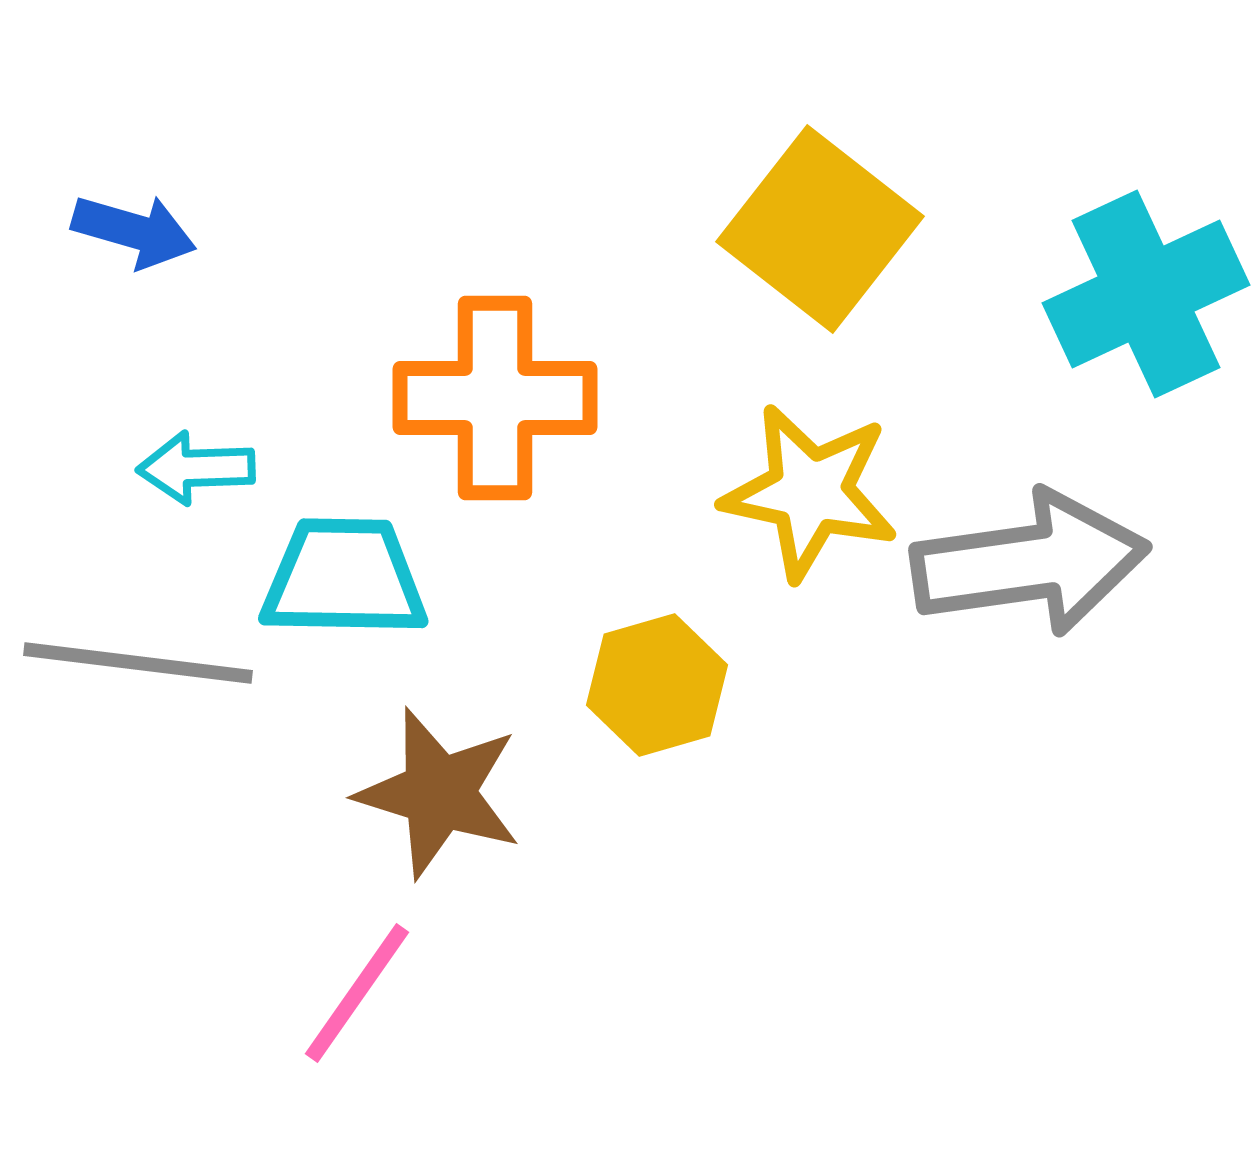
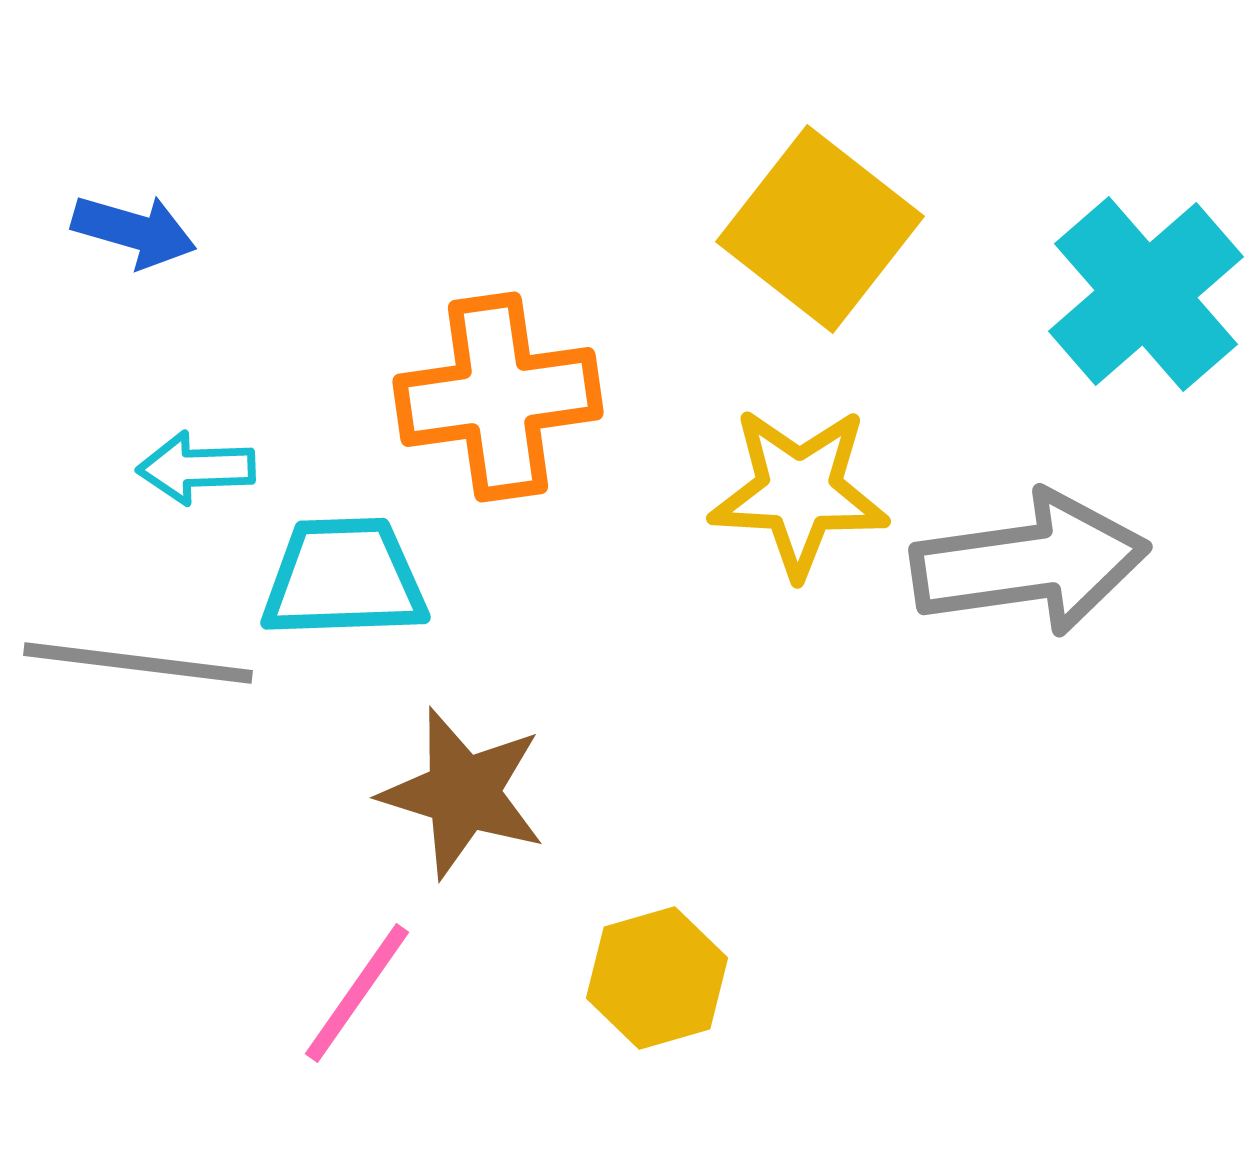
cyan cross: rotated 16 degrees counterclockwise
orange cross: moved 3 px right, 1 px up; rotated 8 degrees counterclockwise
yellow star: moved 11 px left; rotated 9 degrees counterclockwise
cyan trapezoid: rotated 3 degrees counterclockwise
yellow hexagon: moved 293 px down
brown star: moved 24 px right
